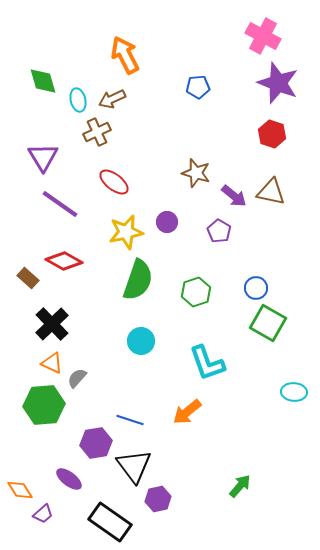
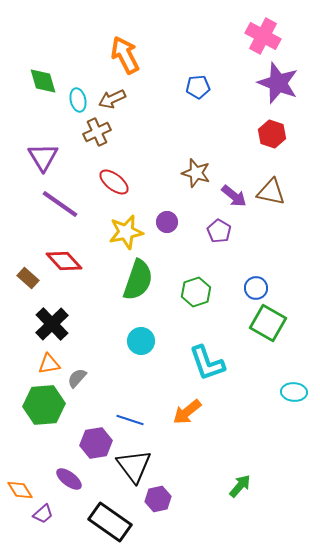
red diamond at (64, 261): rotated 18 degrees clockwise
orange triangle at (52, 363): moved 3 px left, 1 px down; rotated 35 degrees counterclockwise
